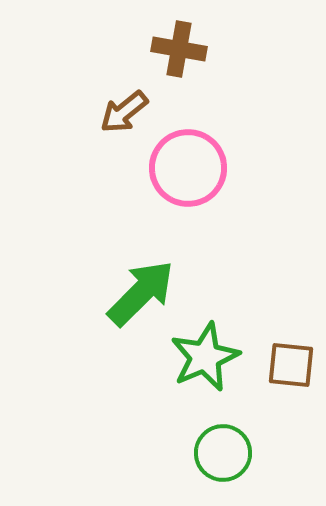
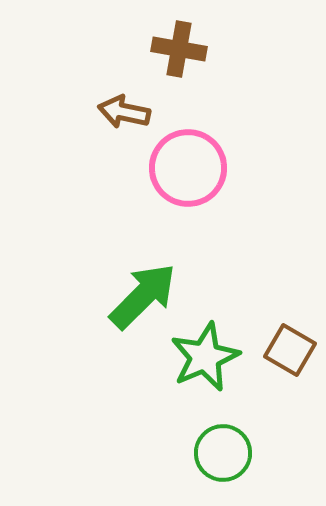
brown arrow: rotated 51 degrees clockwise
green arrow: moved 2 px right, 3 px down
brown square: moved 1 px left, 15 px up; rotated 24 degrees clockwise
